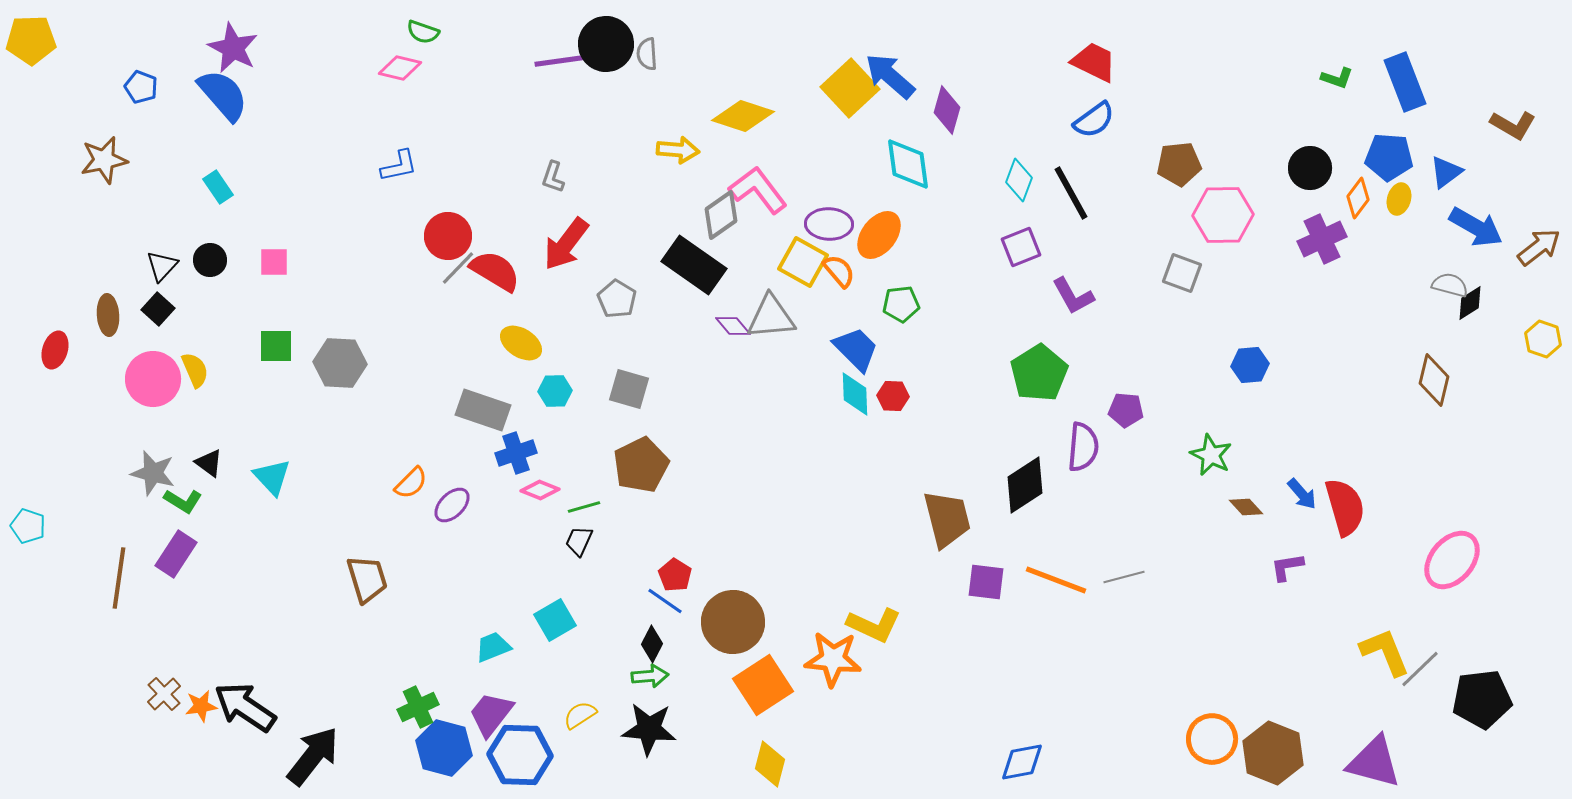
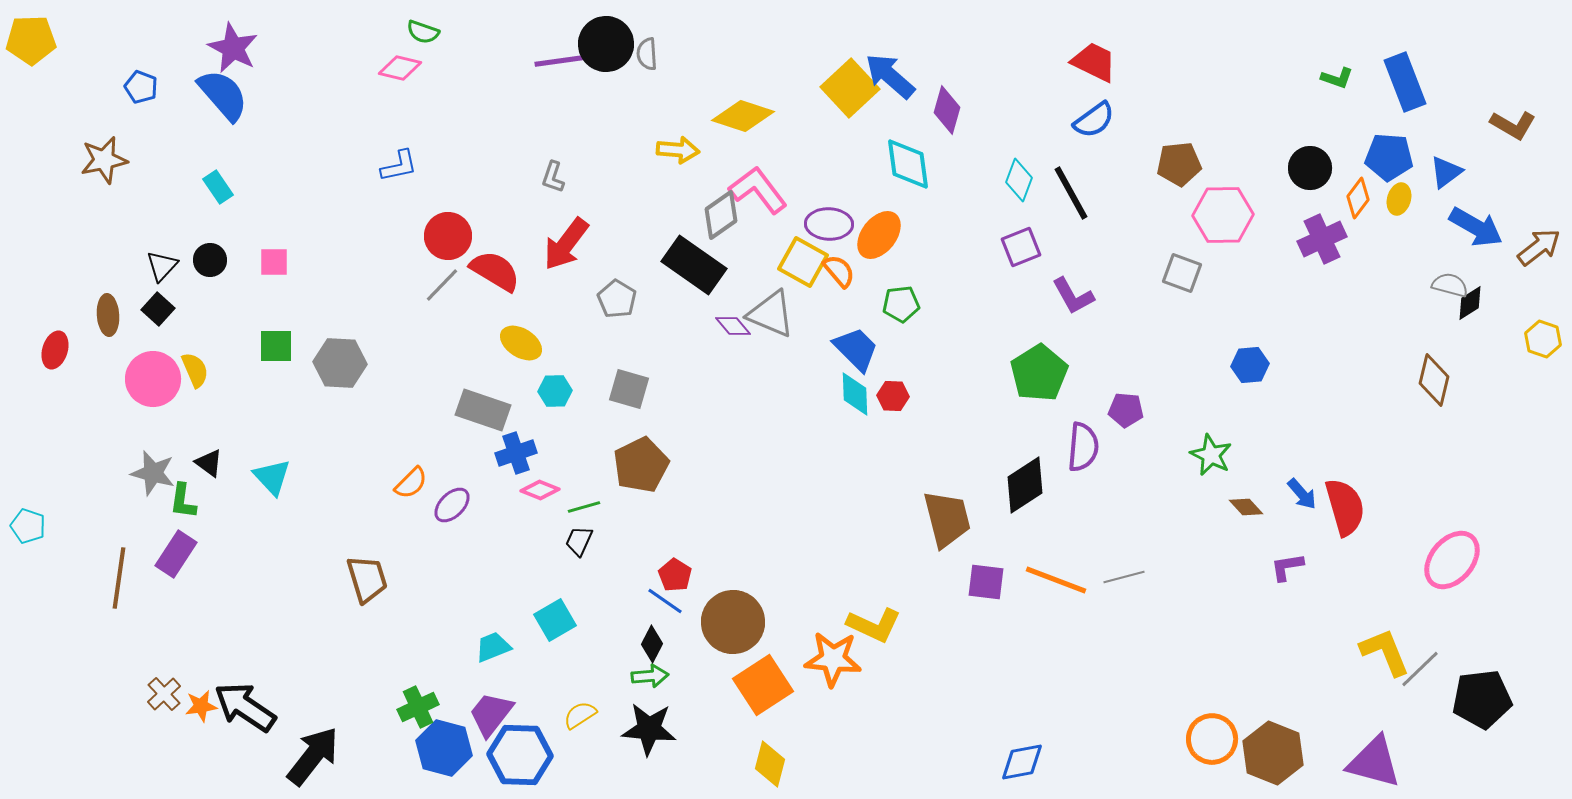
gray line at (458, 268): moved 16 px left, 17 px down
gray triangle at (771, 317): moved 3 px up; rotated 28 degrees clockwise
green L-shape at (183, 501): rotated 66 degrees clockwise
